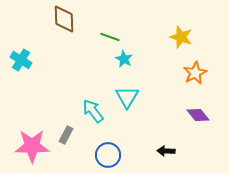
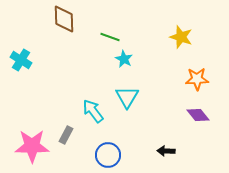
orange star: moved 2 px right, 6 px down; rotated 25 degrees clockwise
